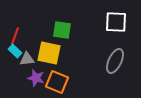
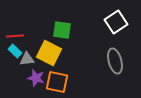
white square: rotated 35 degrees counterclockwise
red line: rotated 66 degrees clockwise
yellow square: rotated 15 degrees clockwise
gray ellipse: rotated 40 degrees counterclockwise
orange square: rotated 10 degrees counterclockwise
